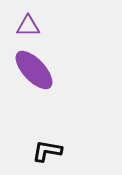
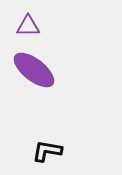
purple ellipse: rotated 9 degrees counterclockwise
